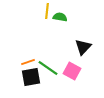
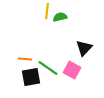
green semicircle: rotated 24 degrees counterclockwise
black triangle: moved 1 px right, 1 px down
orange line: moved 3 px left, 3 px up; rotated 24 degrees clockwise
pink square: moved 1 px up
